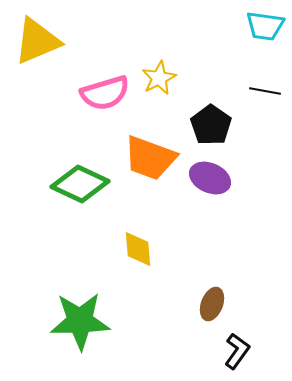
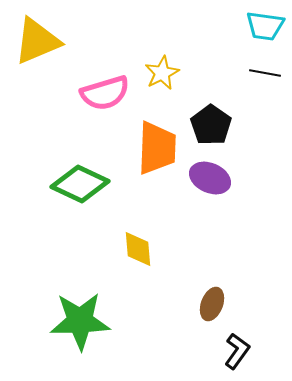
yellow star: moved 3 px right, 5 px up
black line: moved 18 px up
orange trapezoid: moved 7 px right, 10 px up; rotated 108 degrees counterclockwise
